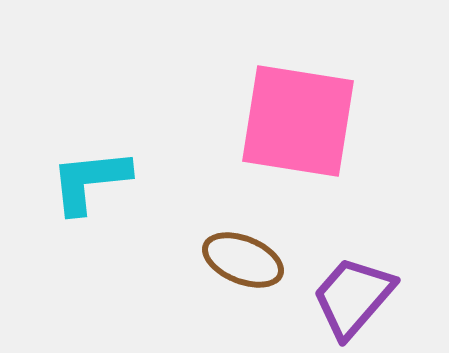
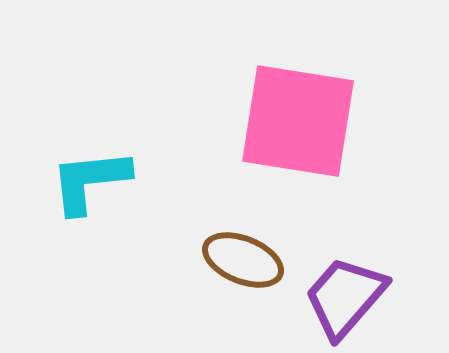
purple trapezoid: moved 8 px left
